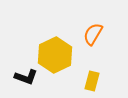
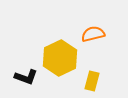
orange semicircle: rotated 45 degrees clockwise
yellow hexagon: moved 5 px right, 3 px down
